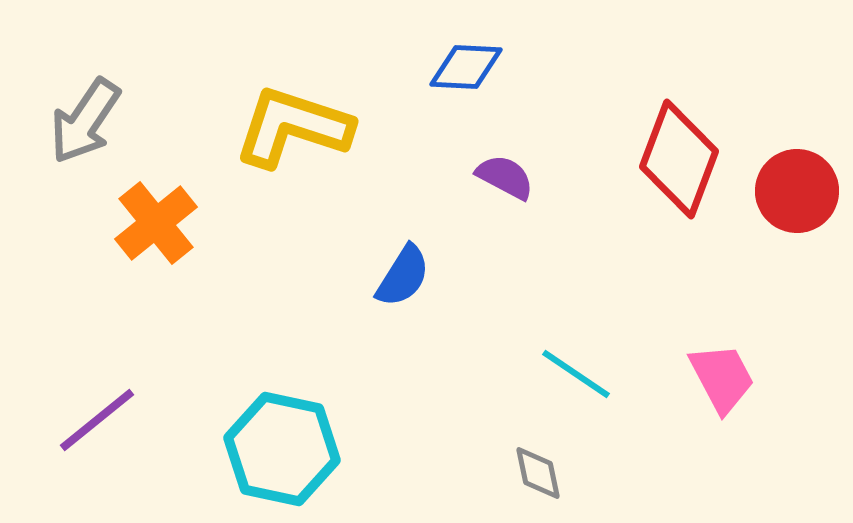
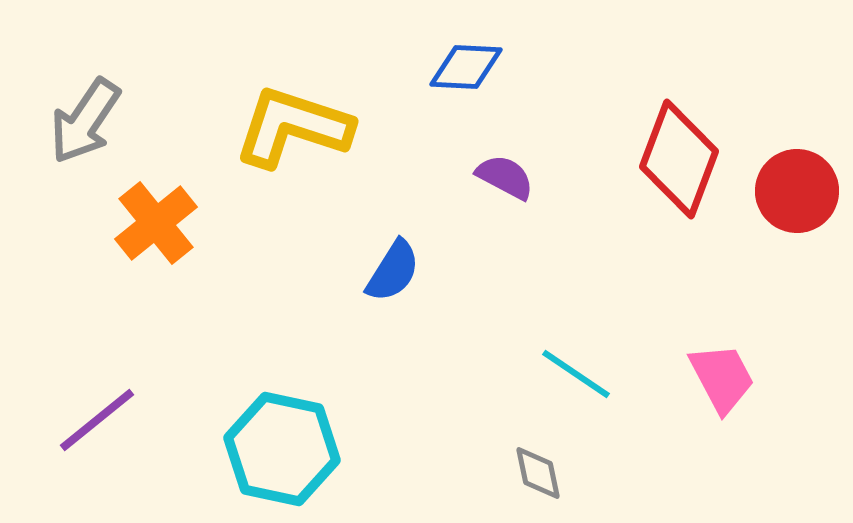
blue semicircle: moved 10 px left, 5 px up
